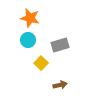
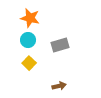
yellow square: moved 12 px left
brown arrow: moved 1 px left, 1 px down
